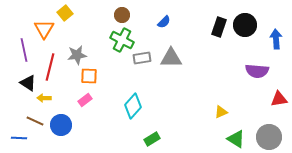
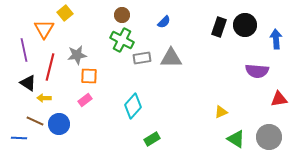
blue circle: moved 2 px left, 1 px up
